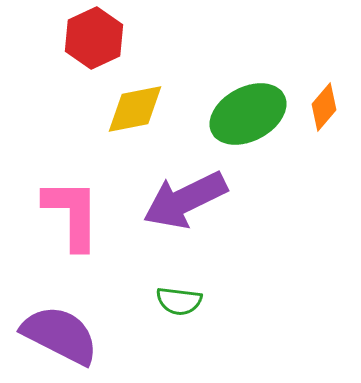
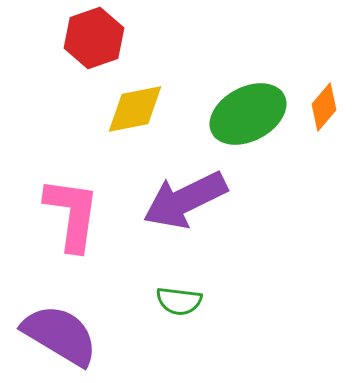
red hexagon: rotated 6 degrees clockwise
pink L-shape: rotated 8 degrees clockwise
purple semicircle: rotated 4 degrees clockwise
